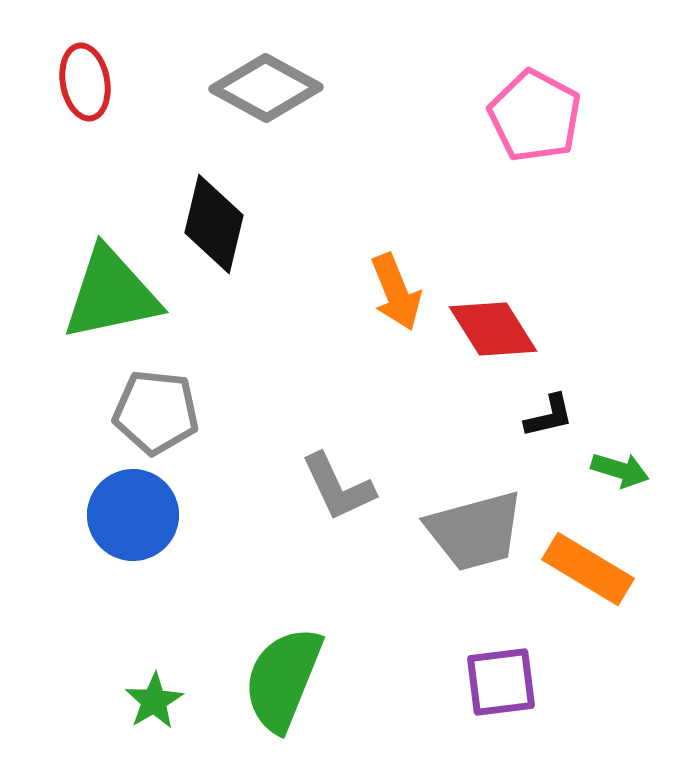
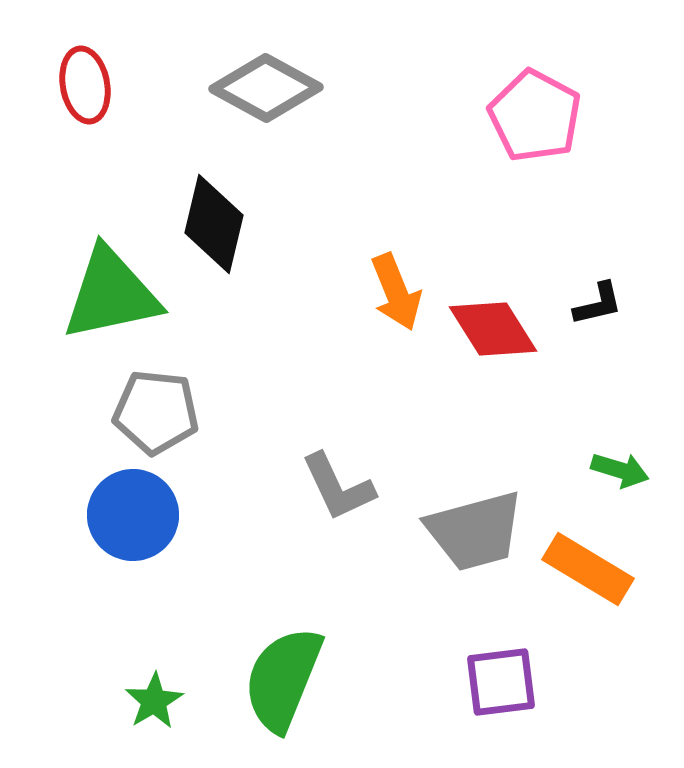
red ellipse: moved 3 px down
black L-shape: moved 49 px right, 112 px up
